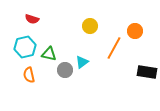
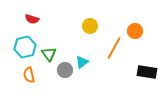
green triangle: rotated 42 degrees clockwise
